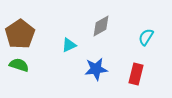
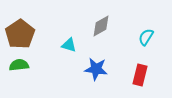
cyan triangle: rotated 42 degrees clockwise
green semicircle: rotated 24 degrees counterclockwise
blue star: rotated 15 degrees clockwise
red rectangle: moved 4 px right, 1 px down
